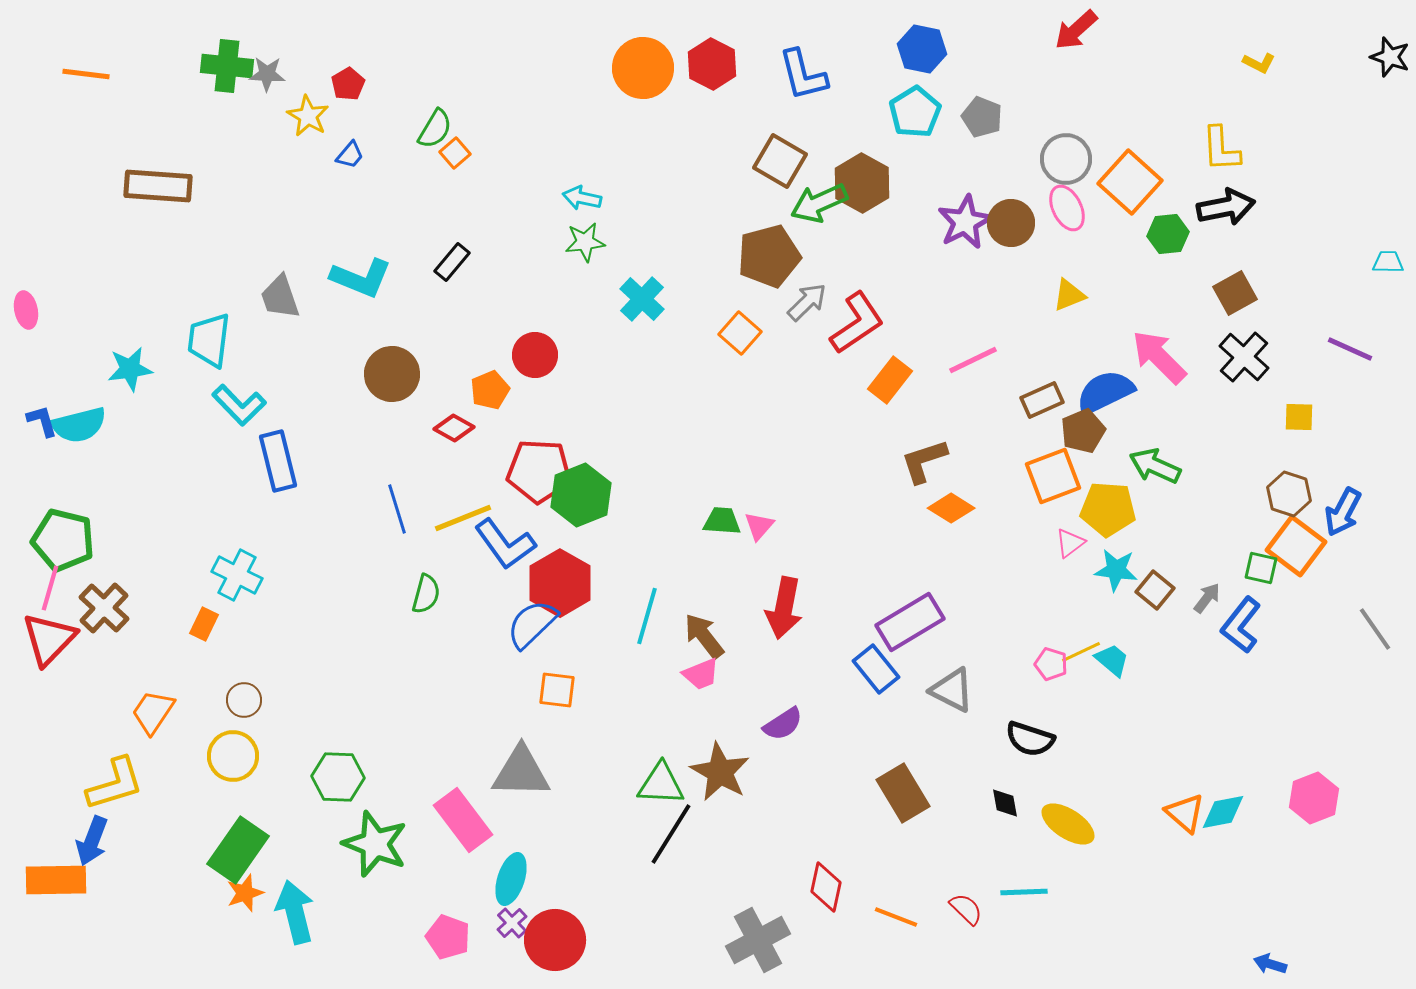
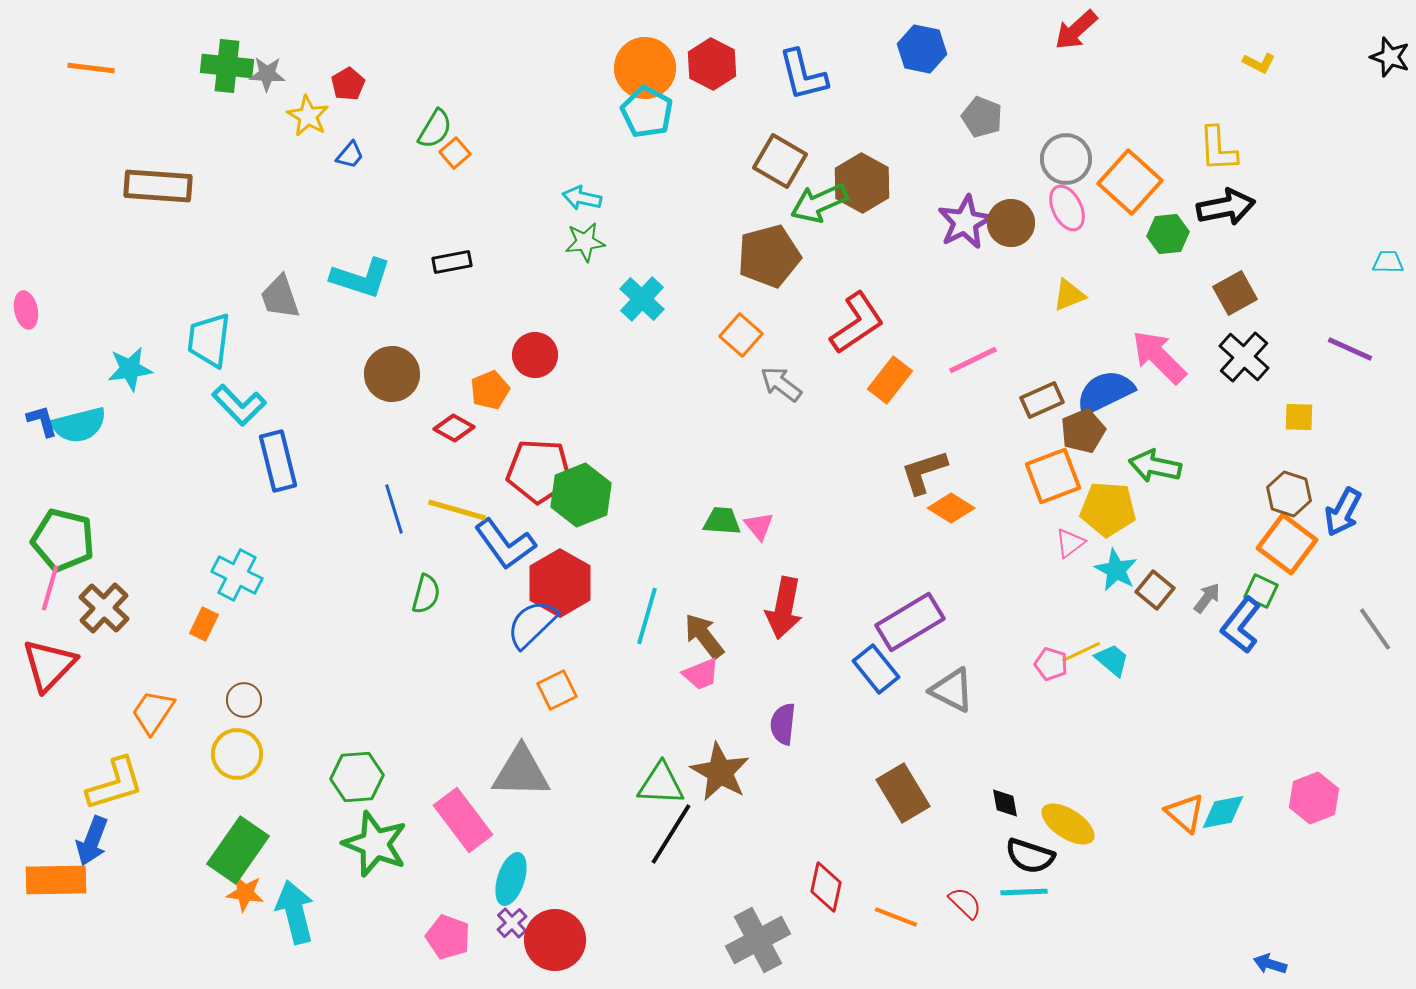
orange circle at (643, 68): moved 2 px right
orange line at (86, 74): moved 5 px right, 6 px up
cyan pentagon at (915, 112): moved 268 px left; rotated 12 degrees counterclockwise
yellow L-shape at (1221, 149): moved 3 px left
black rectangle at (452, 262): rotated 39 degrees clockwise
cyan L-shape at (361, 278): rotated 4 degrees counterclockwise
gray arrow at (807, 302): moved 26 px left, 82 px down; rotated 99 degrees counterclockwise
orange square at (740, 333): moved 1 px right, 2 px down
brown L-shape at (924, 461): moved 11 px down
green arrow at (1155, 466): rotated 12 degrees counterclockwise
blue line at (397, 509): moved 3 px left
yellow line at (463, 518): moved 6 px left, 8 px up; rotated 38 degrees clockwise
pink triangle at (759, 526): rotated 20 degrees counterclockwise
orange square at (1296, 546): moved 9 px left, 2 px up
green square at (1261, 568): moved 23 px down; rotated 12 degrees clockwise
cyan star at (1116, 570): rotated 21 degrees clockwise
red triangle at (49, 639): moved 26 px down
orange square at (557, 690): rotated 33 degrees counterclockwise
purple semicircle at (783, 724): rotated 129 degrees clockwise
black semicircle at (1030, 739): moved 117 px down
yellow circle at (233, 756): moved 4 px right, 2 px up
green hexagon at (338, 777): moved 19 px right; rotated 6 degrees counterclockwise
orange star at (245, 893): rotated 27 degrees clockwise
red semicircle at (966, 909): moved 1 px left, 6 px up
